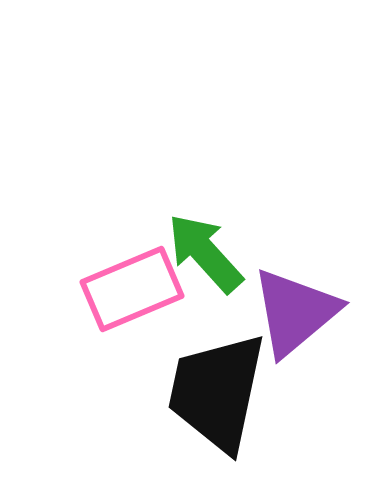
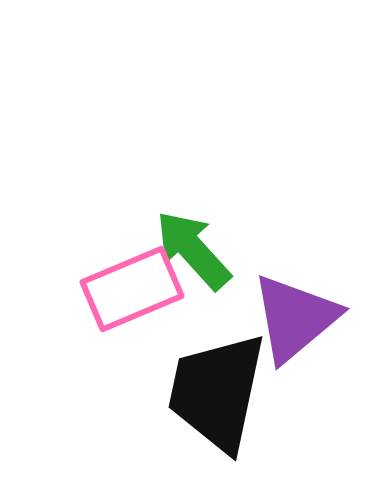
green arrow: moved 12 px left, 3 px up
purple triangle: moved 6 px down
